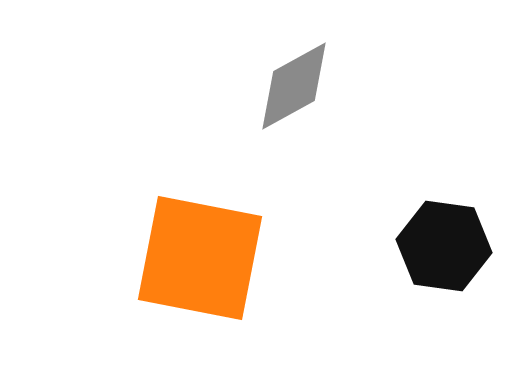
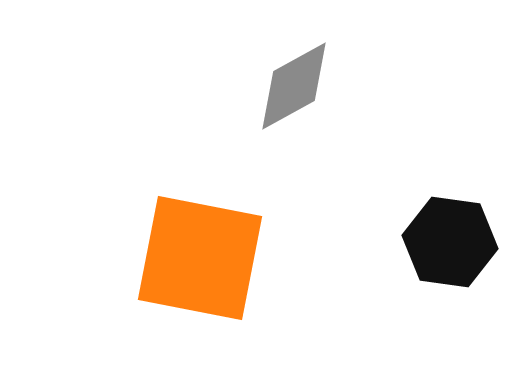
black hexagon: moved 6 px right, 4 px up
